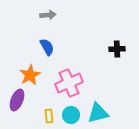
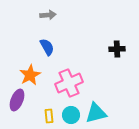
cyan triangle: moved 2 px left
